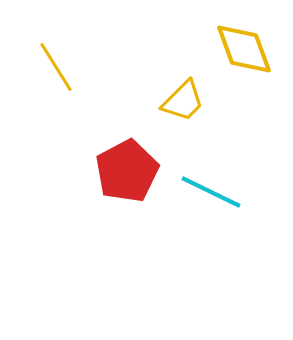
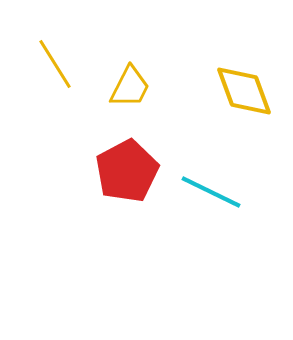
yellow diamond: moved 42 px down
yellow line: moved 1 px left, 3 px up
yellow trapezoid: moved 53 px left, 14 px up; rotated 18 degrees counterclockwise
